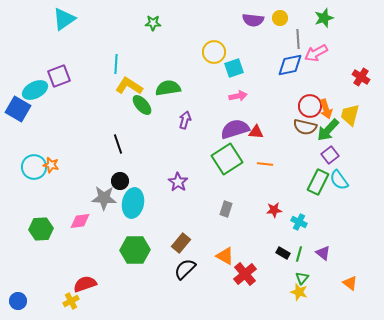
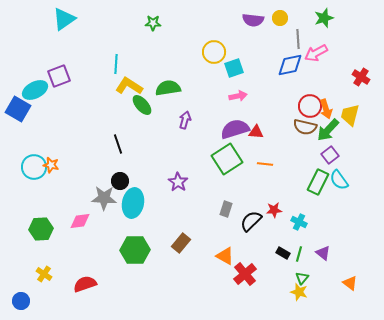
black semicircle at (185, 269): moved 66 px right, 48 px up
blue circle at (18, 301): moved 3 px right
yellow cross at (71, 301): moved 27 px left, 27 px up; rotated 28 degrees counterclockwise
